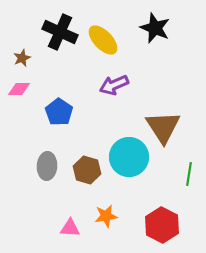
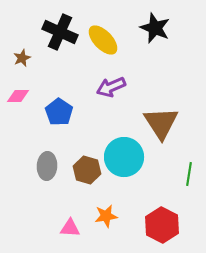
purple arrow: moved 3 px left, 2 px down
pink diamond: moved 1 px left, 7 px down
brown triangle: moved 2 px left, 4 px up
cyan circle: moved 5 px left
